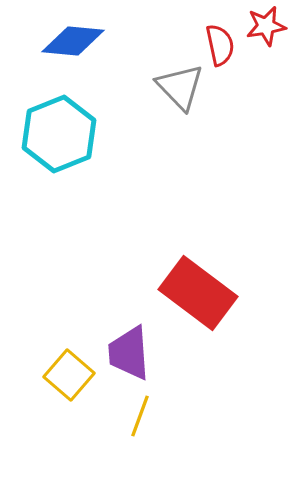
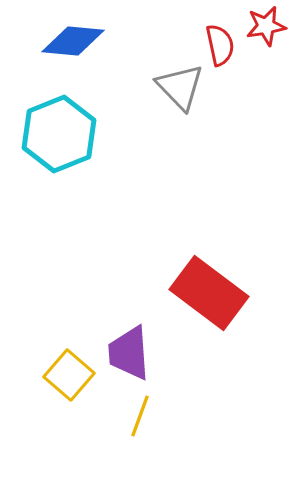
red rectangle: moved 11 px right
